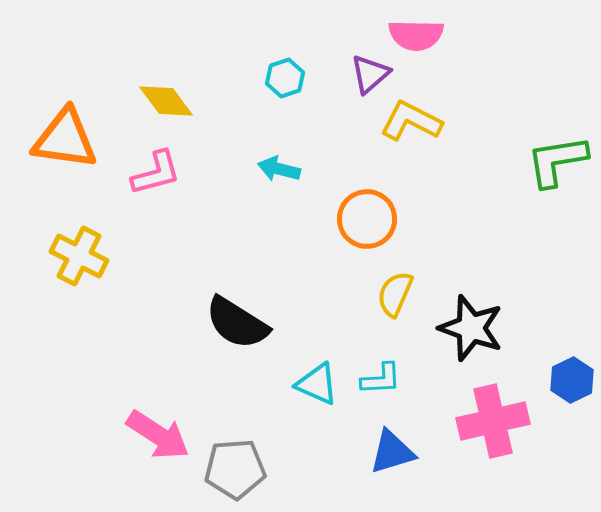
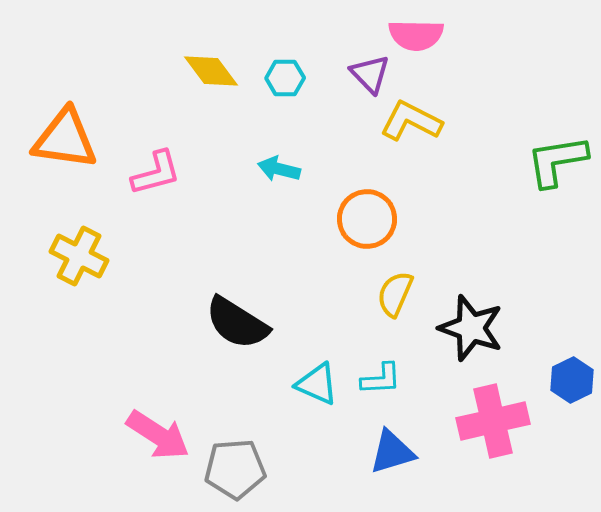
purple triangle: rotated 33 degrees counterclockwise
cyan hexagon: rotated 18 degrees clockwise
yellow diamond: moved 45 px right, 30 px up
